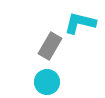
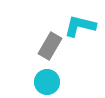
cyan L-shape: moved 3 px down
